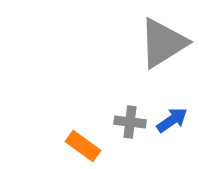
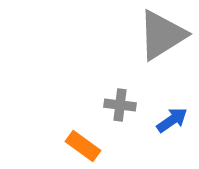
gray triangle: moved 1 px left, 8 px up
gray cross: moved 10 px left, 17 px up
